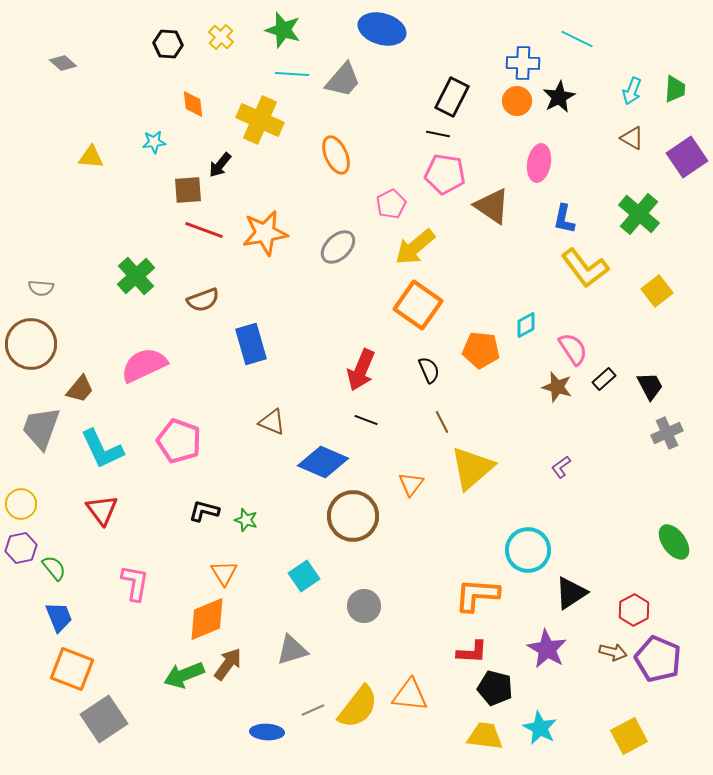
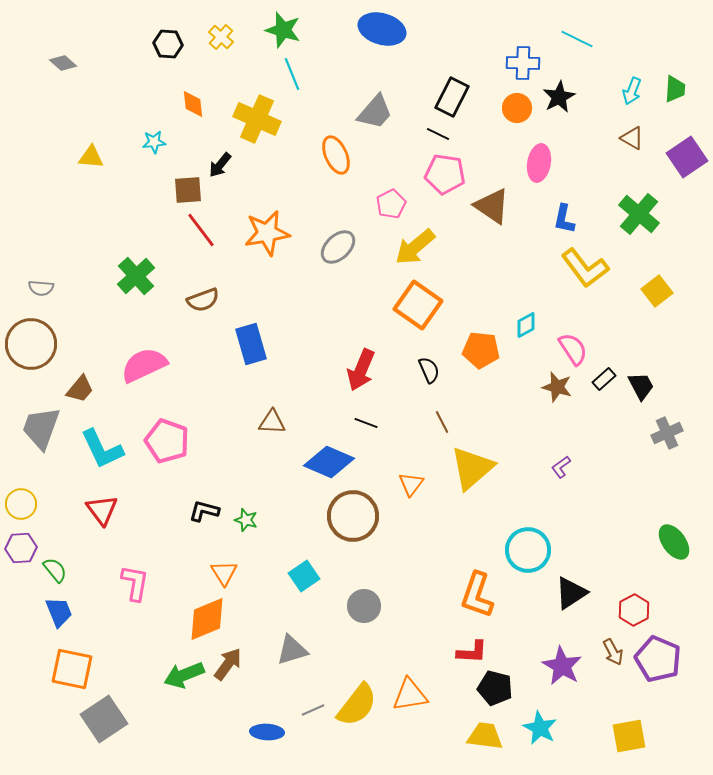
cyan line at (292, 74): rotated 64 degrees clockwise
gray trapezoid at (343, 80): moved 32 px right, 32 px down
orange circle at (517, 101): moved 7 px down
yellow cross at (260, 120): moved 3 px left, 1 px up
black line at (438, 134): rotated 15 degrees clockwise
red line at (204, 230): moved 3 px left; rotated 33 degrees clockwise
orange star at (265, 233): moved 2 px right
black trapezoid at (650, 386): moved 9 px left
black line at (366, 420): moved 3 px down
brown triangle at (272, 422): rotated 20 degrees counterclockwise
pink pentagon at (179, 441): moved 12 px left
blue diamond at (323, 462): moved 6 px right
purple hexagon at (21, 548): rotated 8 degrees clockwise
green semicircle at (54, 568): moved 1 px right, 2 px down
orange L-shape at (477, 595): rotated 75 degrees counterclockwise
blue trapezoid at (59, 617): moved 5 px up
purple star at (547, 649): moved 15 px right, 17 px down
brown arrow at (613, 652): rotated 48 degrees clockwise
orange square at (72, 669): rotated 9 degrees counterclockwise
orange triangle at (410, 695): rotated 15 degrees counterclockwise
yellow semicircle at (358, 707): moved 1 px left, 2 px up
yellow square at (629, 736): rotated 18 degrees clockwise
